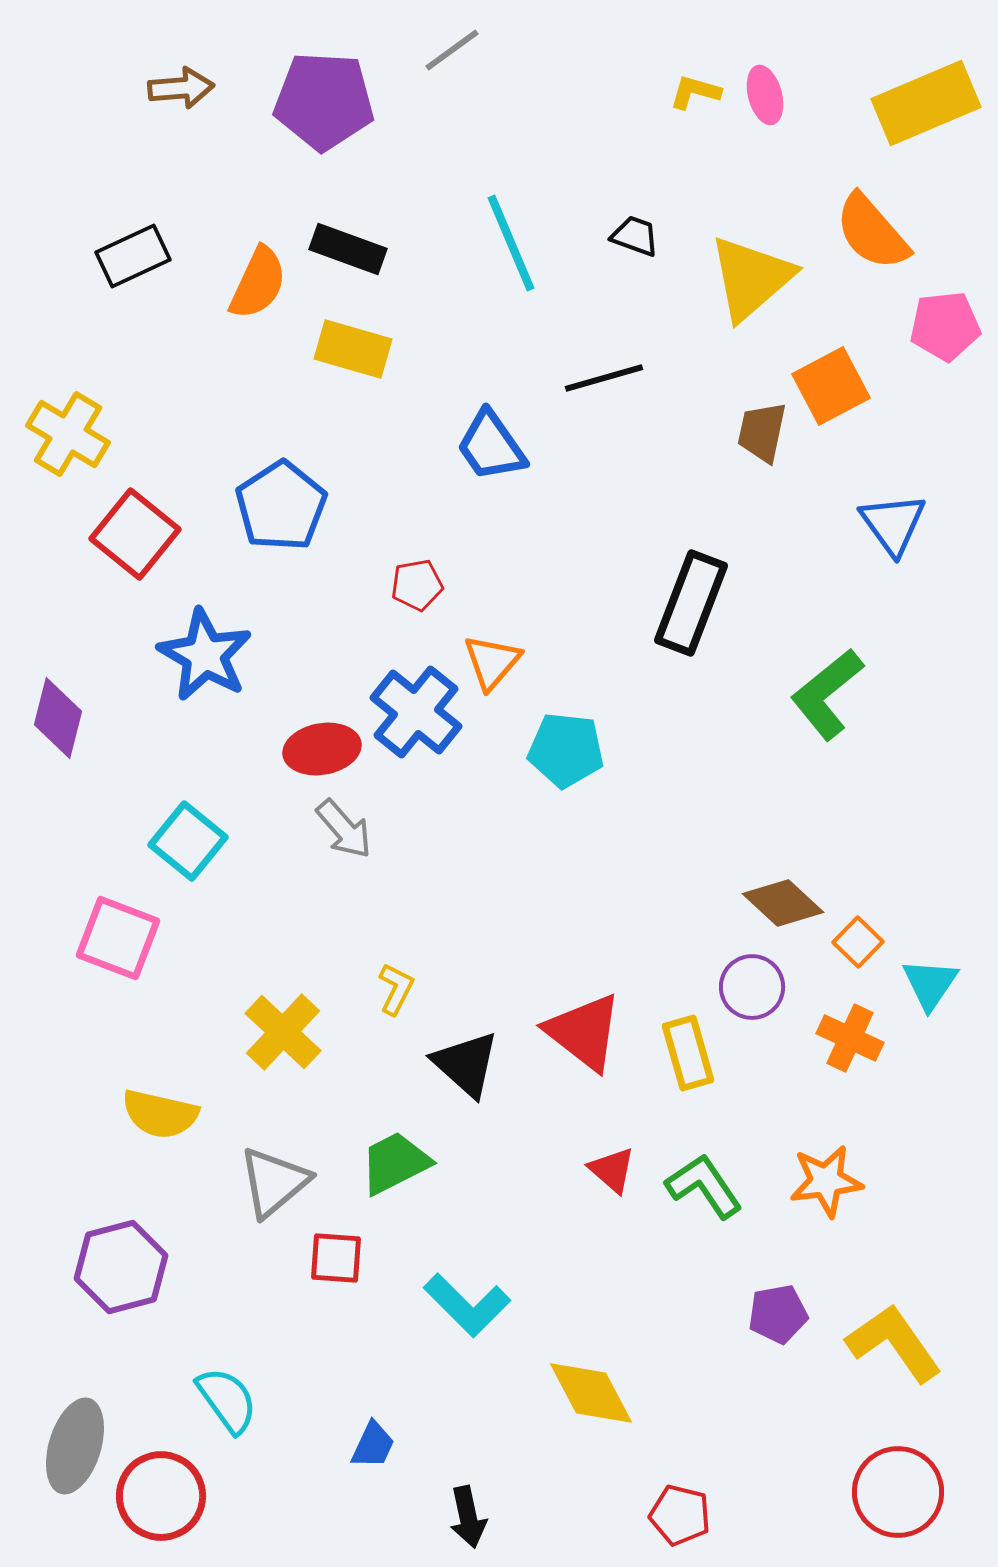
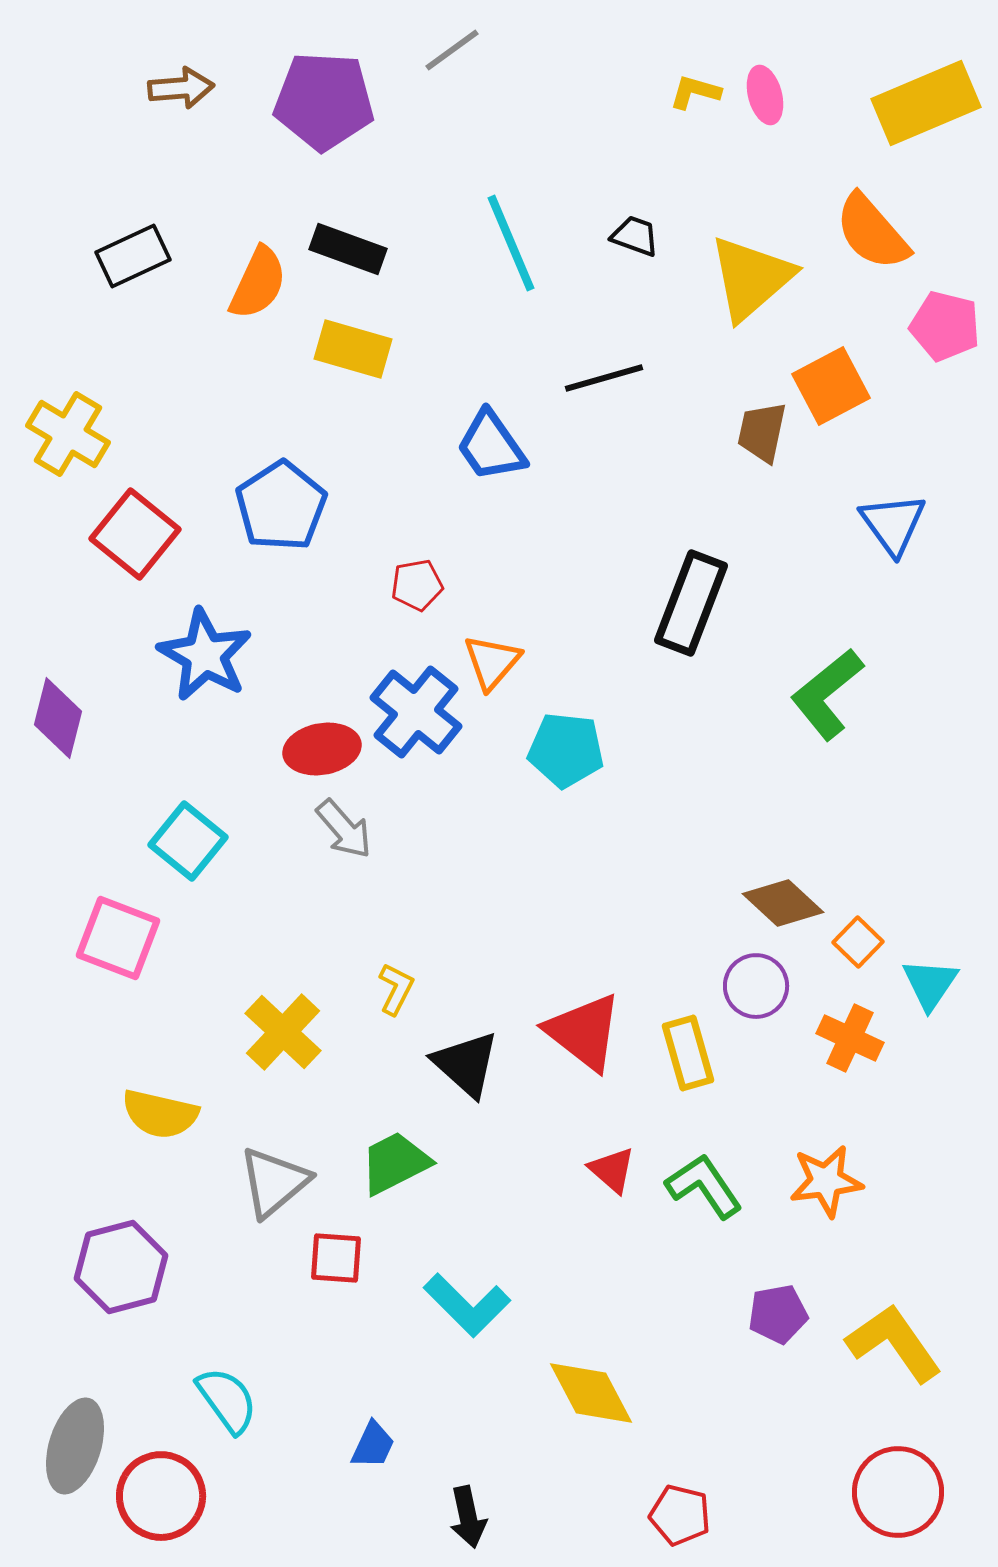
pink pentagon at (945, 326): rotated 20 degrees clockwise
purple circle at (752, 987): moved 4 px right, 1 px up
